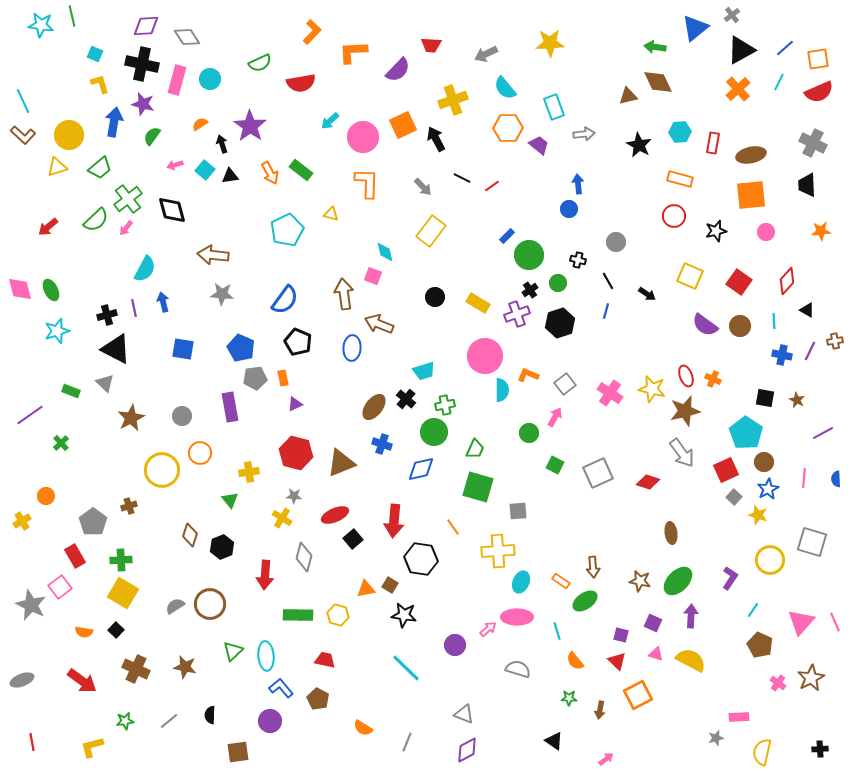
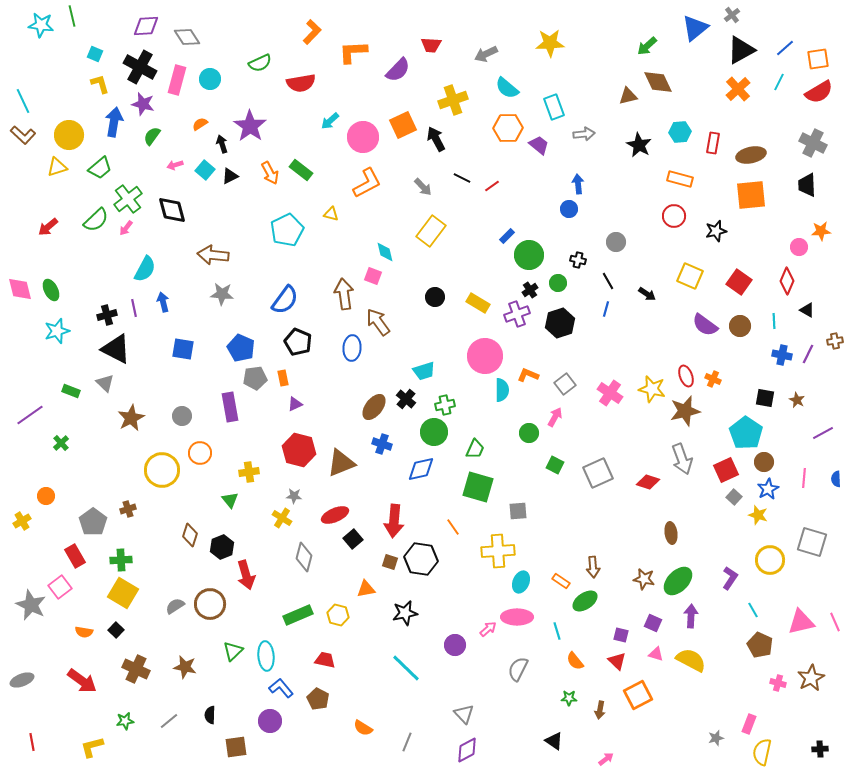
green arrow at (655, 47): moved 8 px left, 1 px up; rotated 50 degrees counterclockwise
black cross at (142, 64): moved 2 px left, 3 px down; rotated 16 degrees clockwise
cyan semicircle at (505, 88): moved 2 px right; rotated 10 degrees counterclockwise
red semicircle at (819, 92): rotated 8 degrees counterclockwise
black triangle at (230, 176): rotated 18 degrees counterclockwise
orange L-shape at (367, 183): rotated 60 degrees clockwise
pink circle at (766, 232): moved 33 px right, 15 px down
red diamond at (787, 281): rotated 20 degrees counterclockwise
blue line at (606, 311): moved 2 px up
brown arrow at (379, 324): moved 1 px left, 2 px up; rotated 32 degrees clockwise
purple line at (810, 351): moved 2 px left, 3 px down
red hexagon at (296, 453): moved 3 px right, 3 px up
gray arrow at (682, 453): moved 6 px down; rotated 16 degrees clockwise
brown cross at (129, 506): moved 1 px left, 3 px down
red arrow at (265, 575): moved 19 px left; rotated 20 degrees counterclockwise
brown star at (640, 581): moved 4 px right, 2 px up
brown square at (390, 585): moved 23 px up; rotated 14 degrees counterclockwise
cyan line at (753, 610): rotated 63 degrees counterclockwise
green rectangle at (298, 615): rotated 24 degrees counterclockwise
black star at (404, 615): moved 1 px right, 2 px up; rotated 20 degrees counterclockwise
pink triangle at (801, 622): rotated 36 degrees clockwise
gray semicircle at (518, 669): rotated 80 degrees counterclockwise
pink cross at (778, 683): rotated 21 degrees counterclockwise
gray triangle at (464, 714): rotated 25 degrees clockwise
pink rectangle at (739, 717): moved 10 px right, 7 px down; rotated 66 degrees counterclockwise
brown square at (238, 752): moved 2 px left, 5 px up
